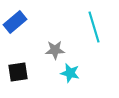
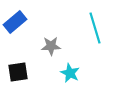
cyan line: moved 1 px right, 1 px down
gray star: moved 4 px left, 4 px up
cyan star: rotated 12 degrees clockwise
